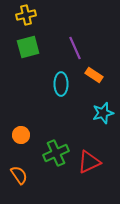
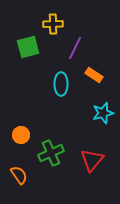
yellow cross: moved 27 px right, 9 px down; rotated 12 degrees clockwise
purple line: rotated 50 degrees clockwise
green cross: moved 5 px left
red triangle: moved 3 px right, 2 px up; rotated 25 degrees counterclockwise
